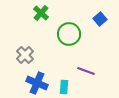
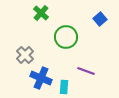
green circle: moved 3 px left, 3 px down
blue cross: moved 4 px right, 5 px up
